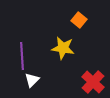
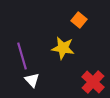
purple line: rotated 12 degrees counterclockwise
white triangle: rotated 28 degrees counterclockwise
